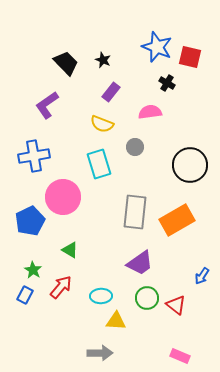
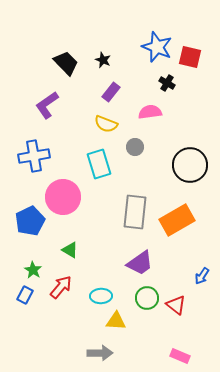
yellow semicircle: moved 4 px right
